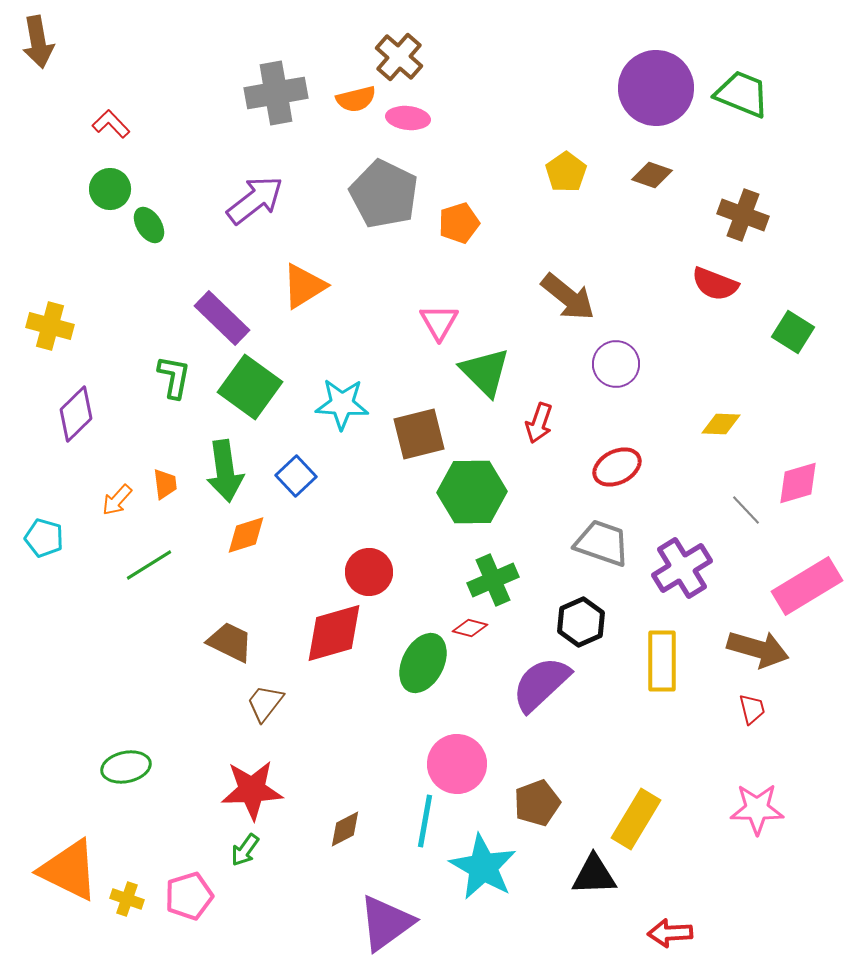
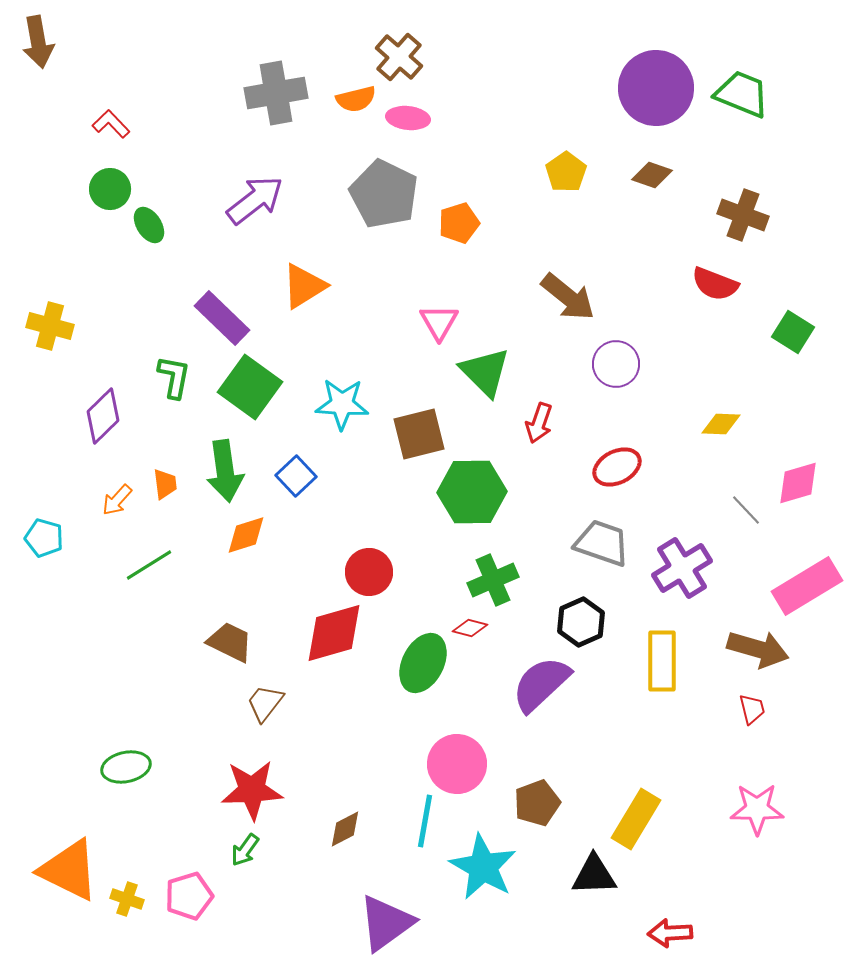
purple diamond at (76, 414): moved 27 px right, 2 px down
